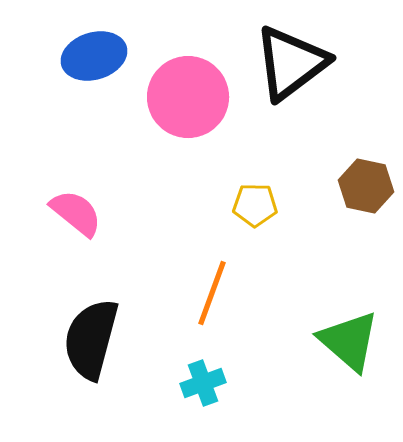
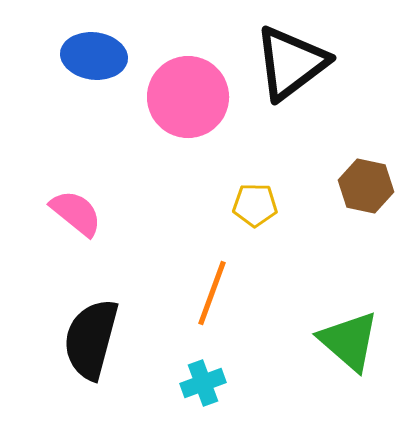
blue ellipse: rotated 24 degrees clockwise
